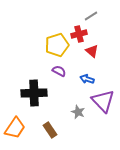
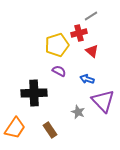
red cross: moved 1 px up
